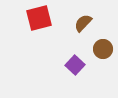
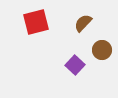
red square: moved 3 px left, 4 px down
brown circle: moved 1 px left, 1 px down
